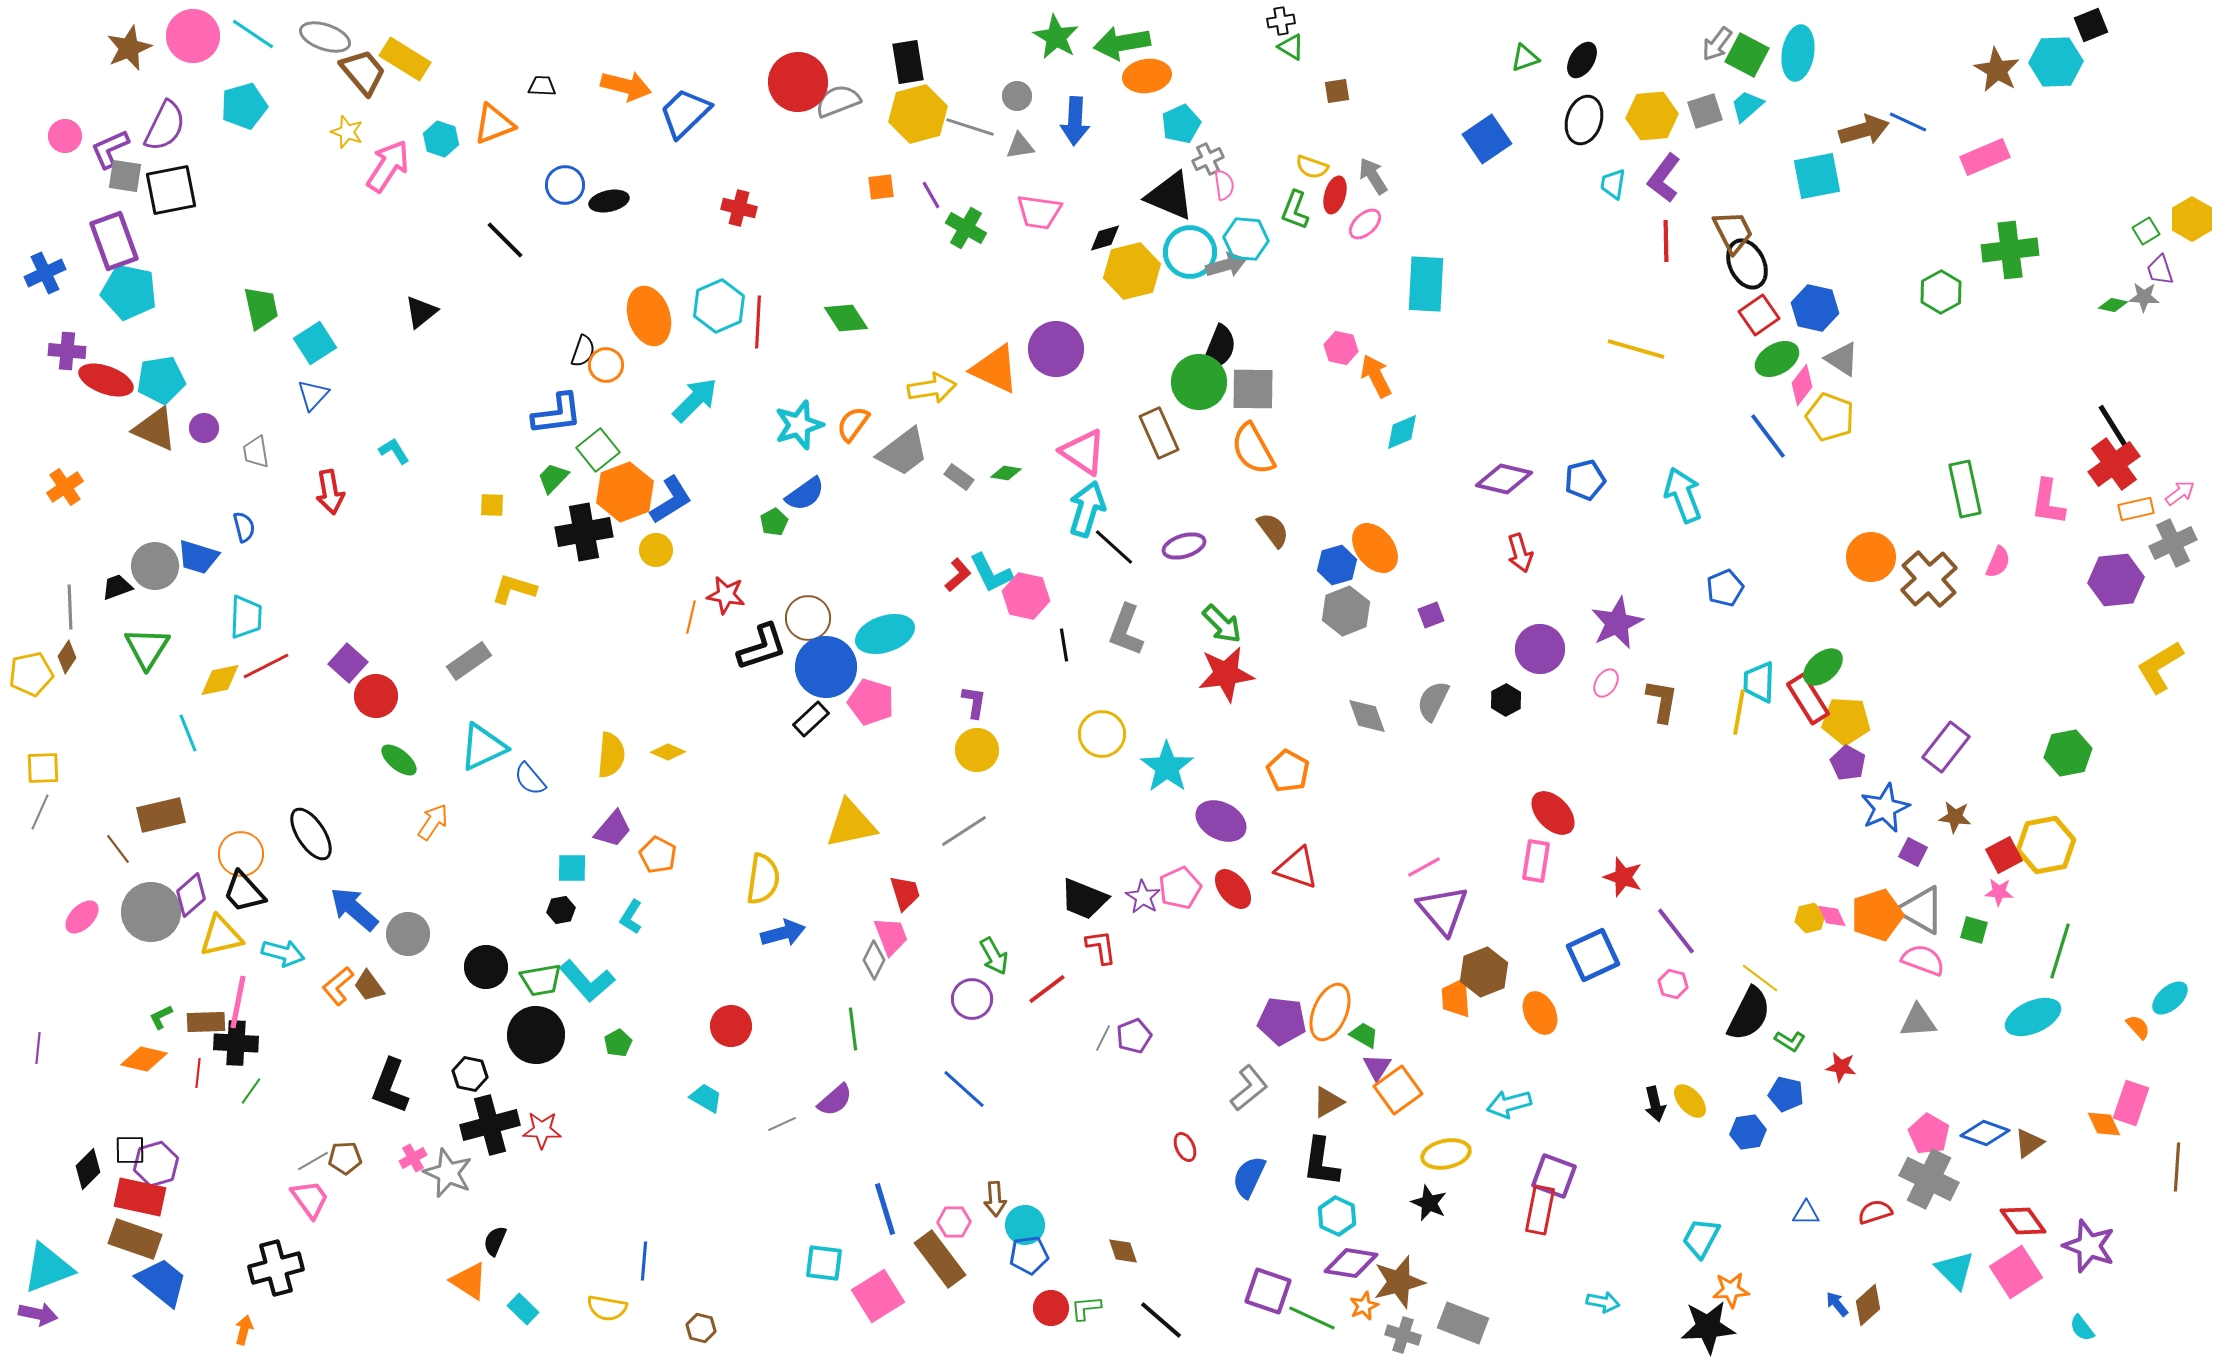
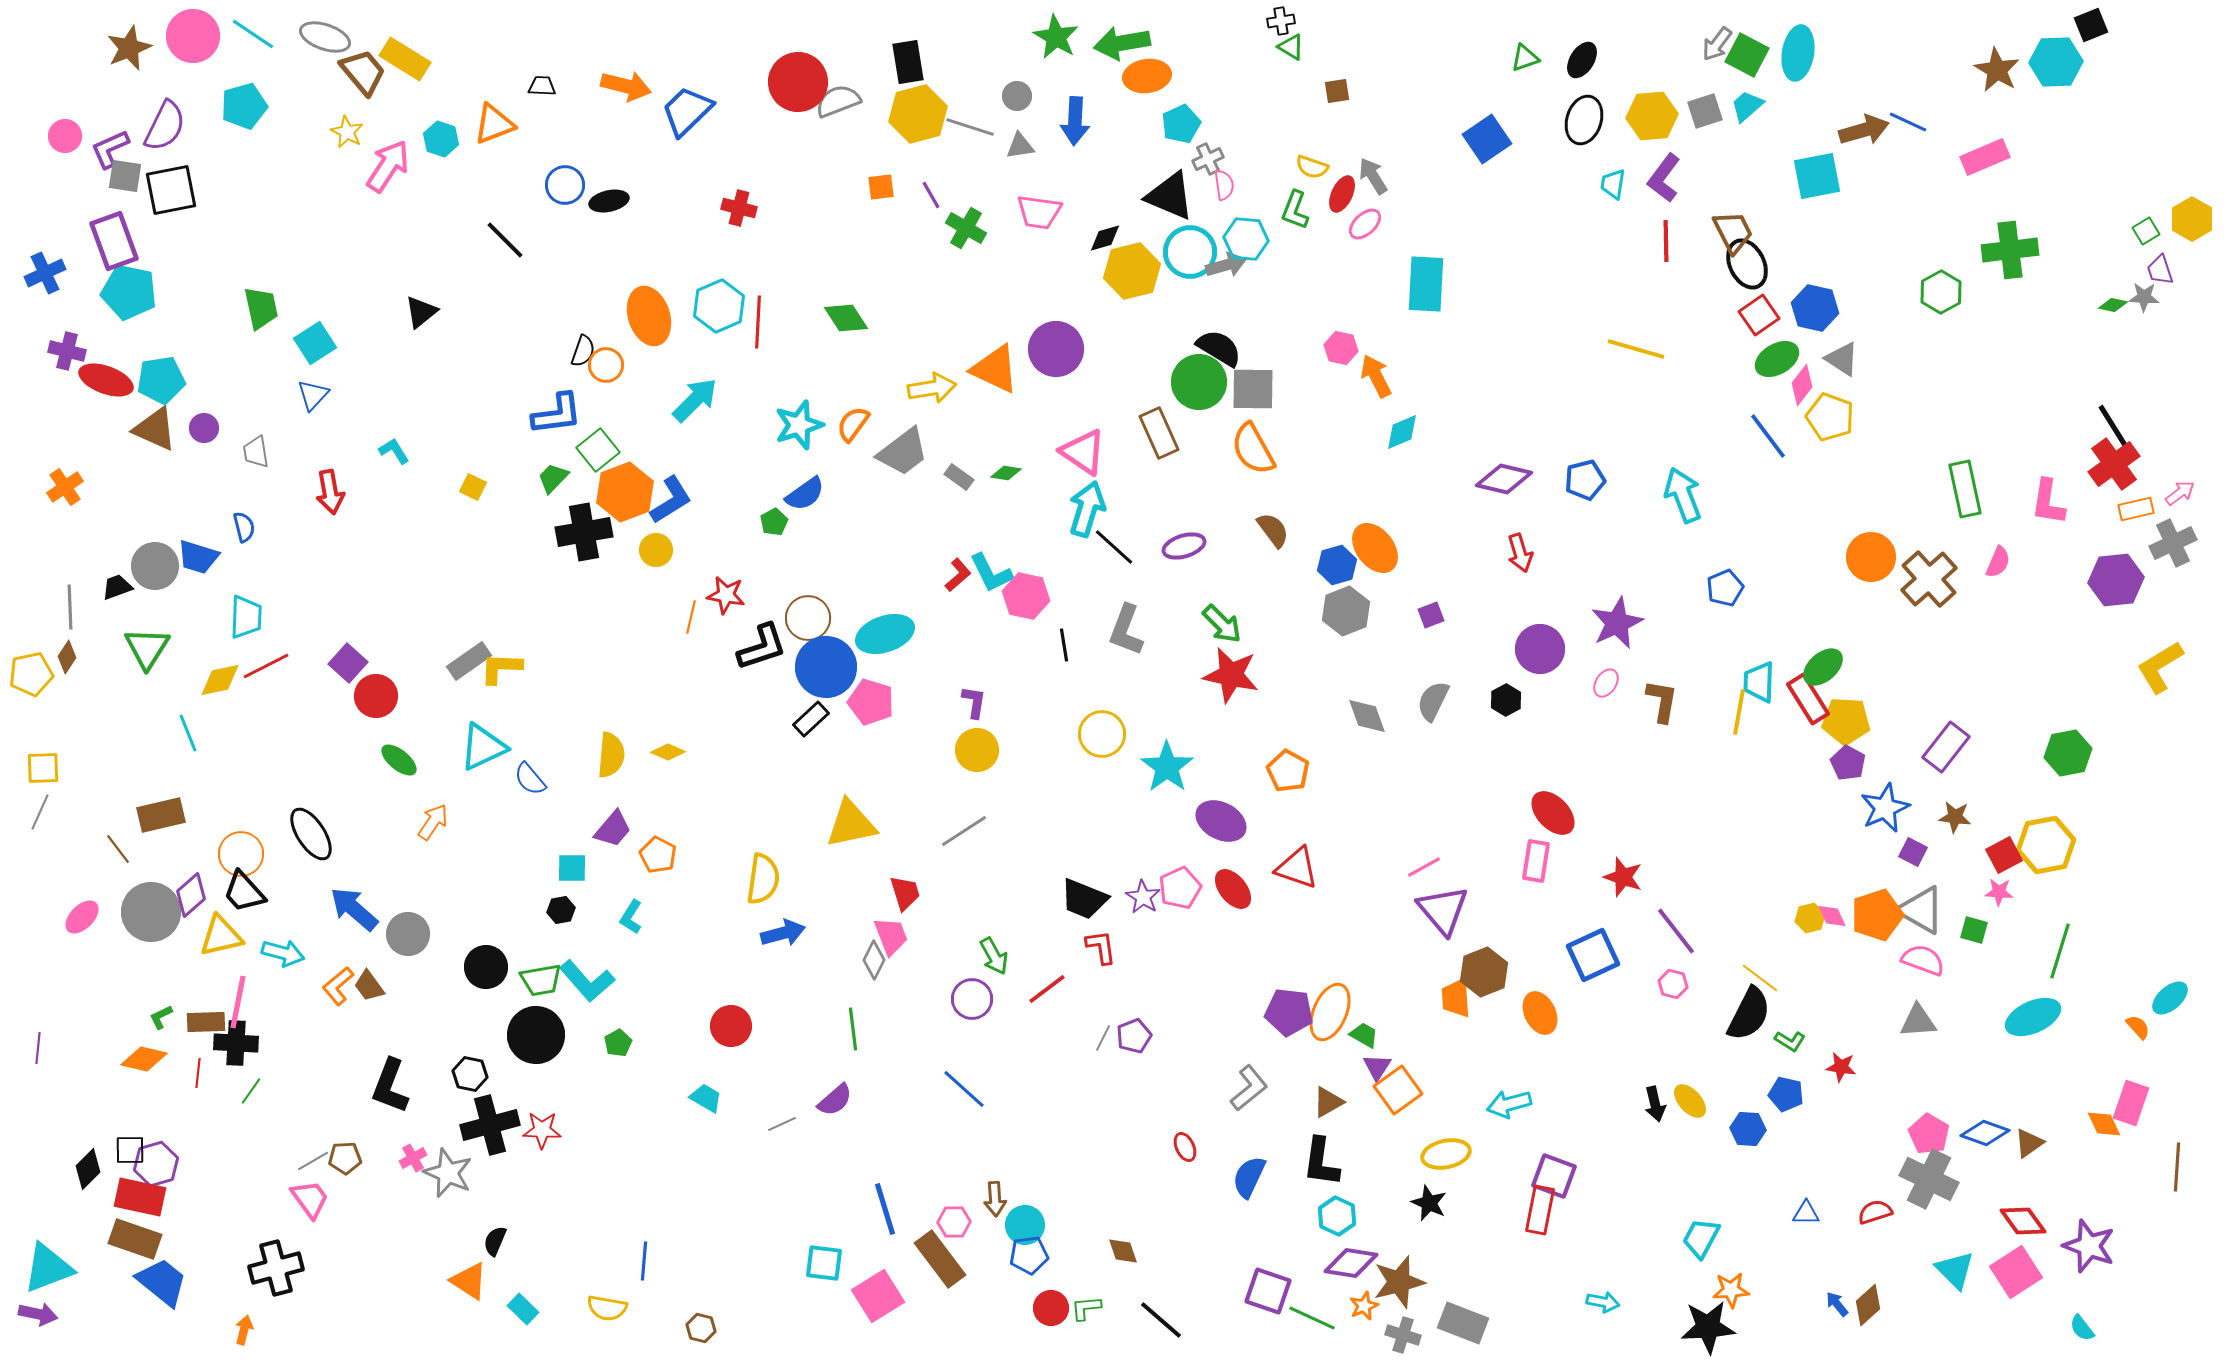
blue trapezoid at (685, 113): moved 2 px right, 2 px up
yellow star at (347, 132): rotated 8 degrees clockwise
red ellipse at (1335, 195): moved 7 px right, 1 px up; rotated 9 degrees clockwise
black semicircle at (1219, 348): rotated 81 degrees counterclockwise
purple cross at (67, 351): rotated 9 degrees clockwise
yellow square at (492, 505): moved 19 px left, 18 px up; rotated 24 degrees clockwise
yellow L-shape at (514, 589): moved 13 px left, 79 px down; rotated 15 degrees counterclockwise
red star at (1226, 674): moved 5 px right, 1 px down; rotated 20 degrees clockwise
purple pentagon at (1282, 1021): moved 7 px right, 9 px up
blue hexagon at (1748, 1132): moved 3 px up; rotated 12 degrees clockwise
